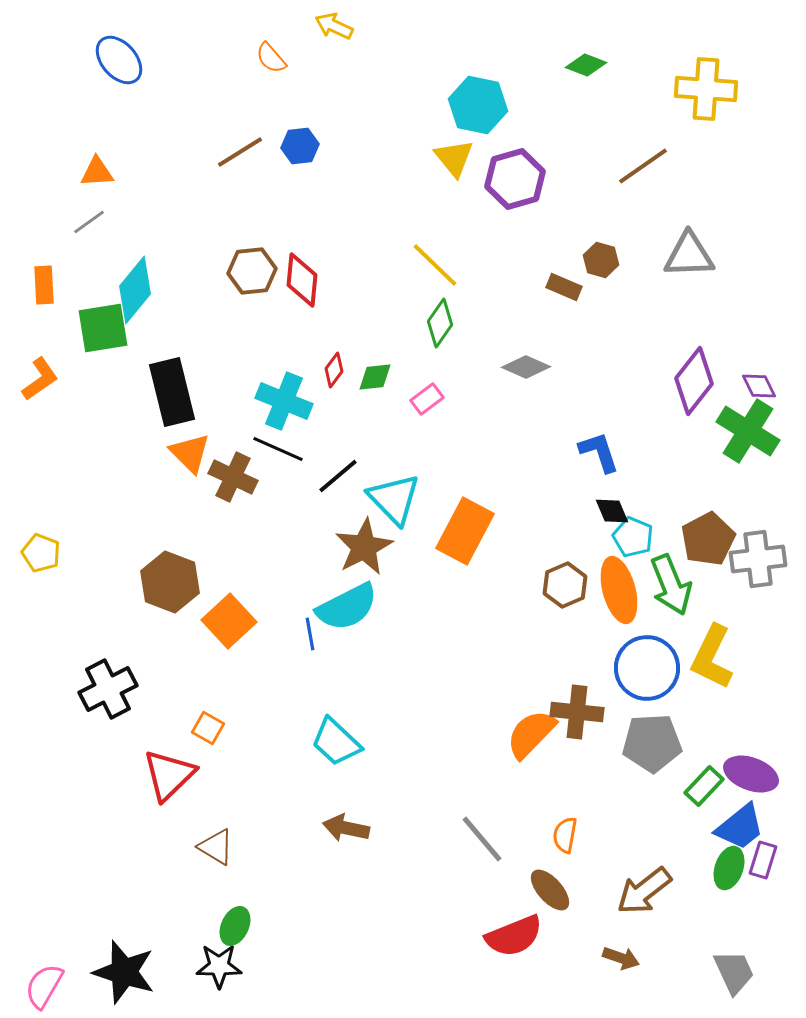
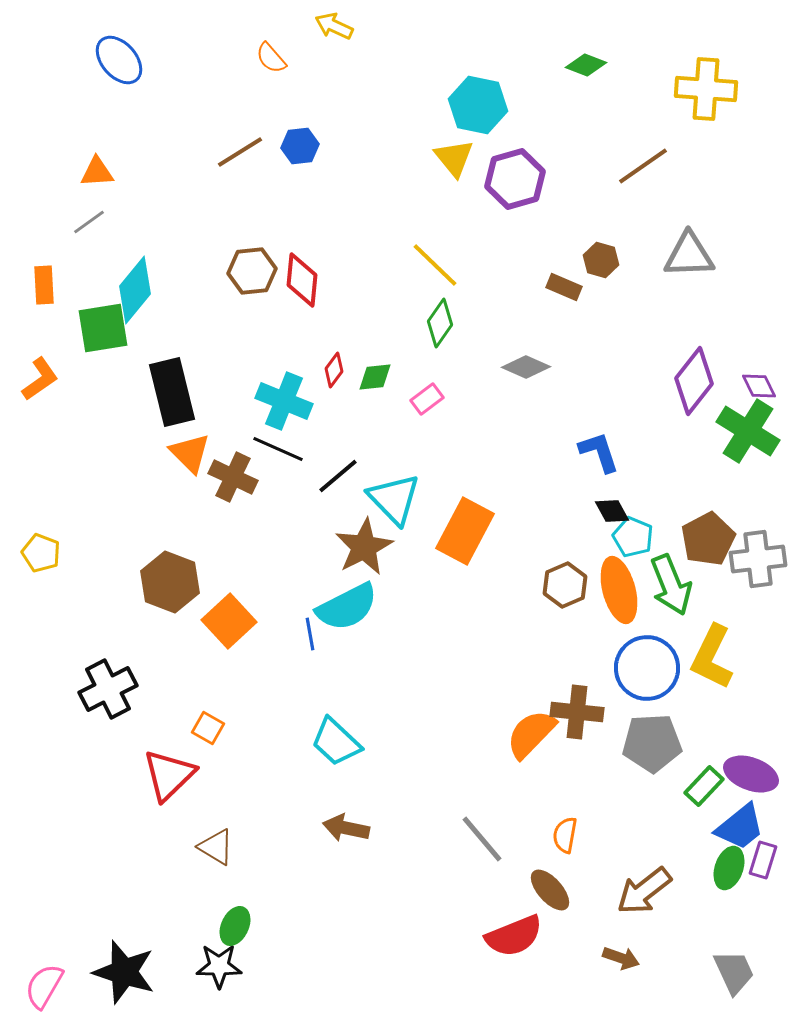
black diamond at (612, 511): rotated 6 degrees counterclockwise
